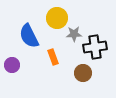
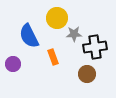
purple circle: moved 1 px right, 1 px up
brown circle: moved 4 px right, 1 px down
